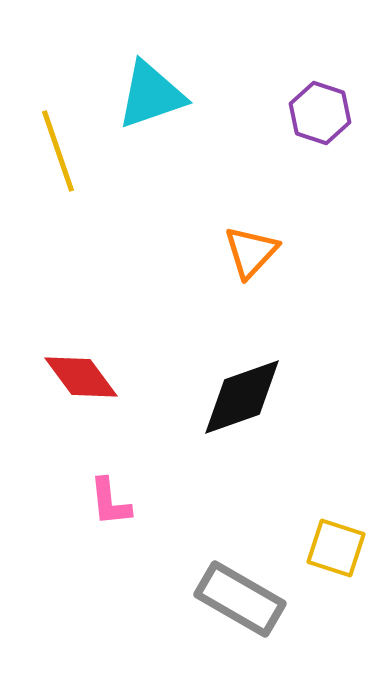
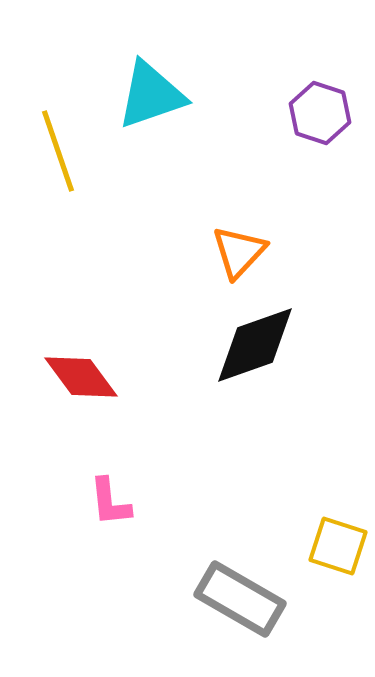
orange triangle: moved 12 px left
black diamond: moved 13 px right, 52 px up
yellow square: moved 2 px right, 2 px up
